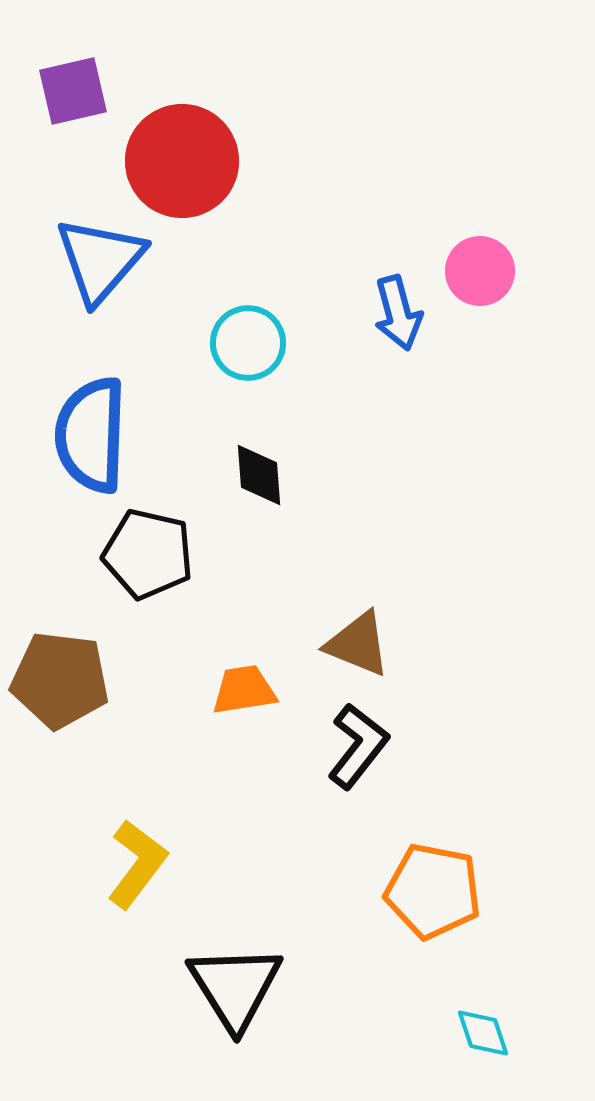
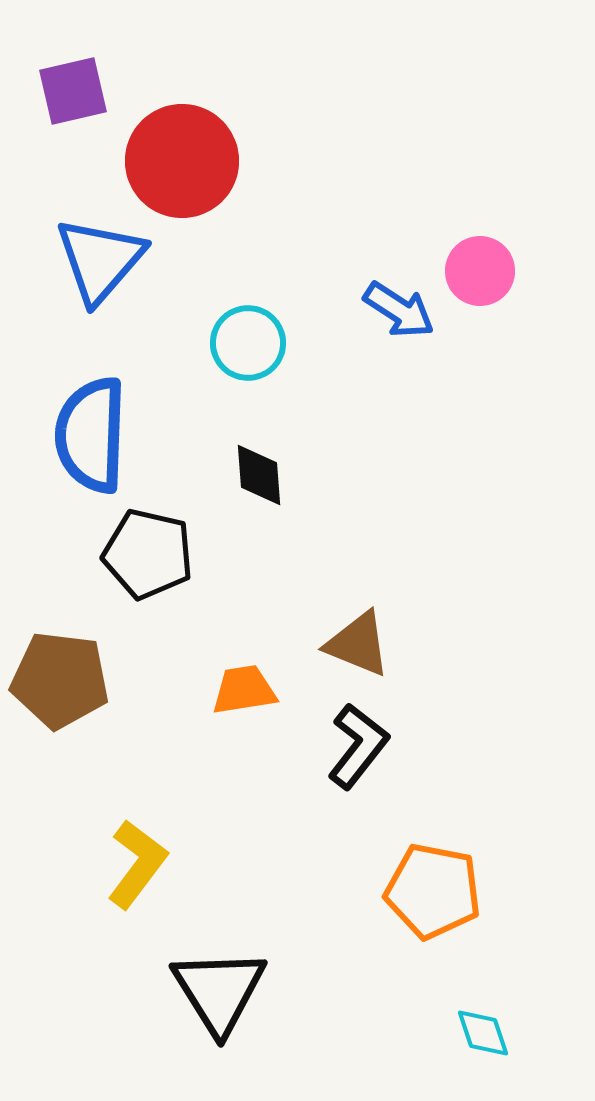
blue arrow: moved 1 px right, 3 px up; rotated 42 degrees counterclockwise
black triangle: moved 16 px left, 4 px down
